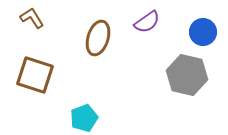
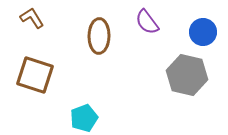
purple semicircle: rotated 88 degrees clockwise
brown ellipse: moved 1 px right, 2 px up; rotated 16 degrees counterclockwise
